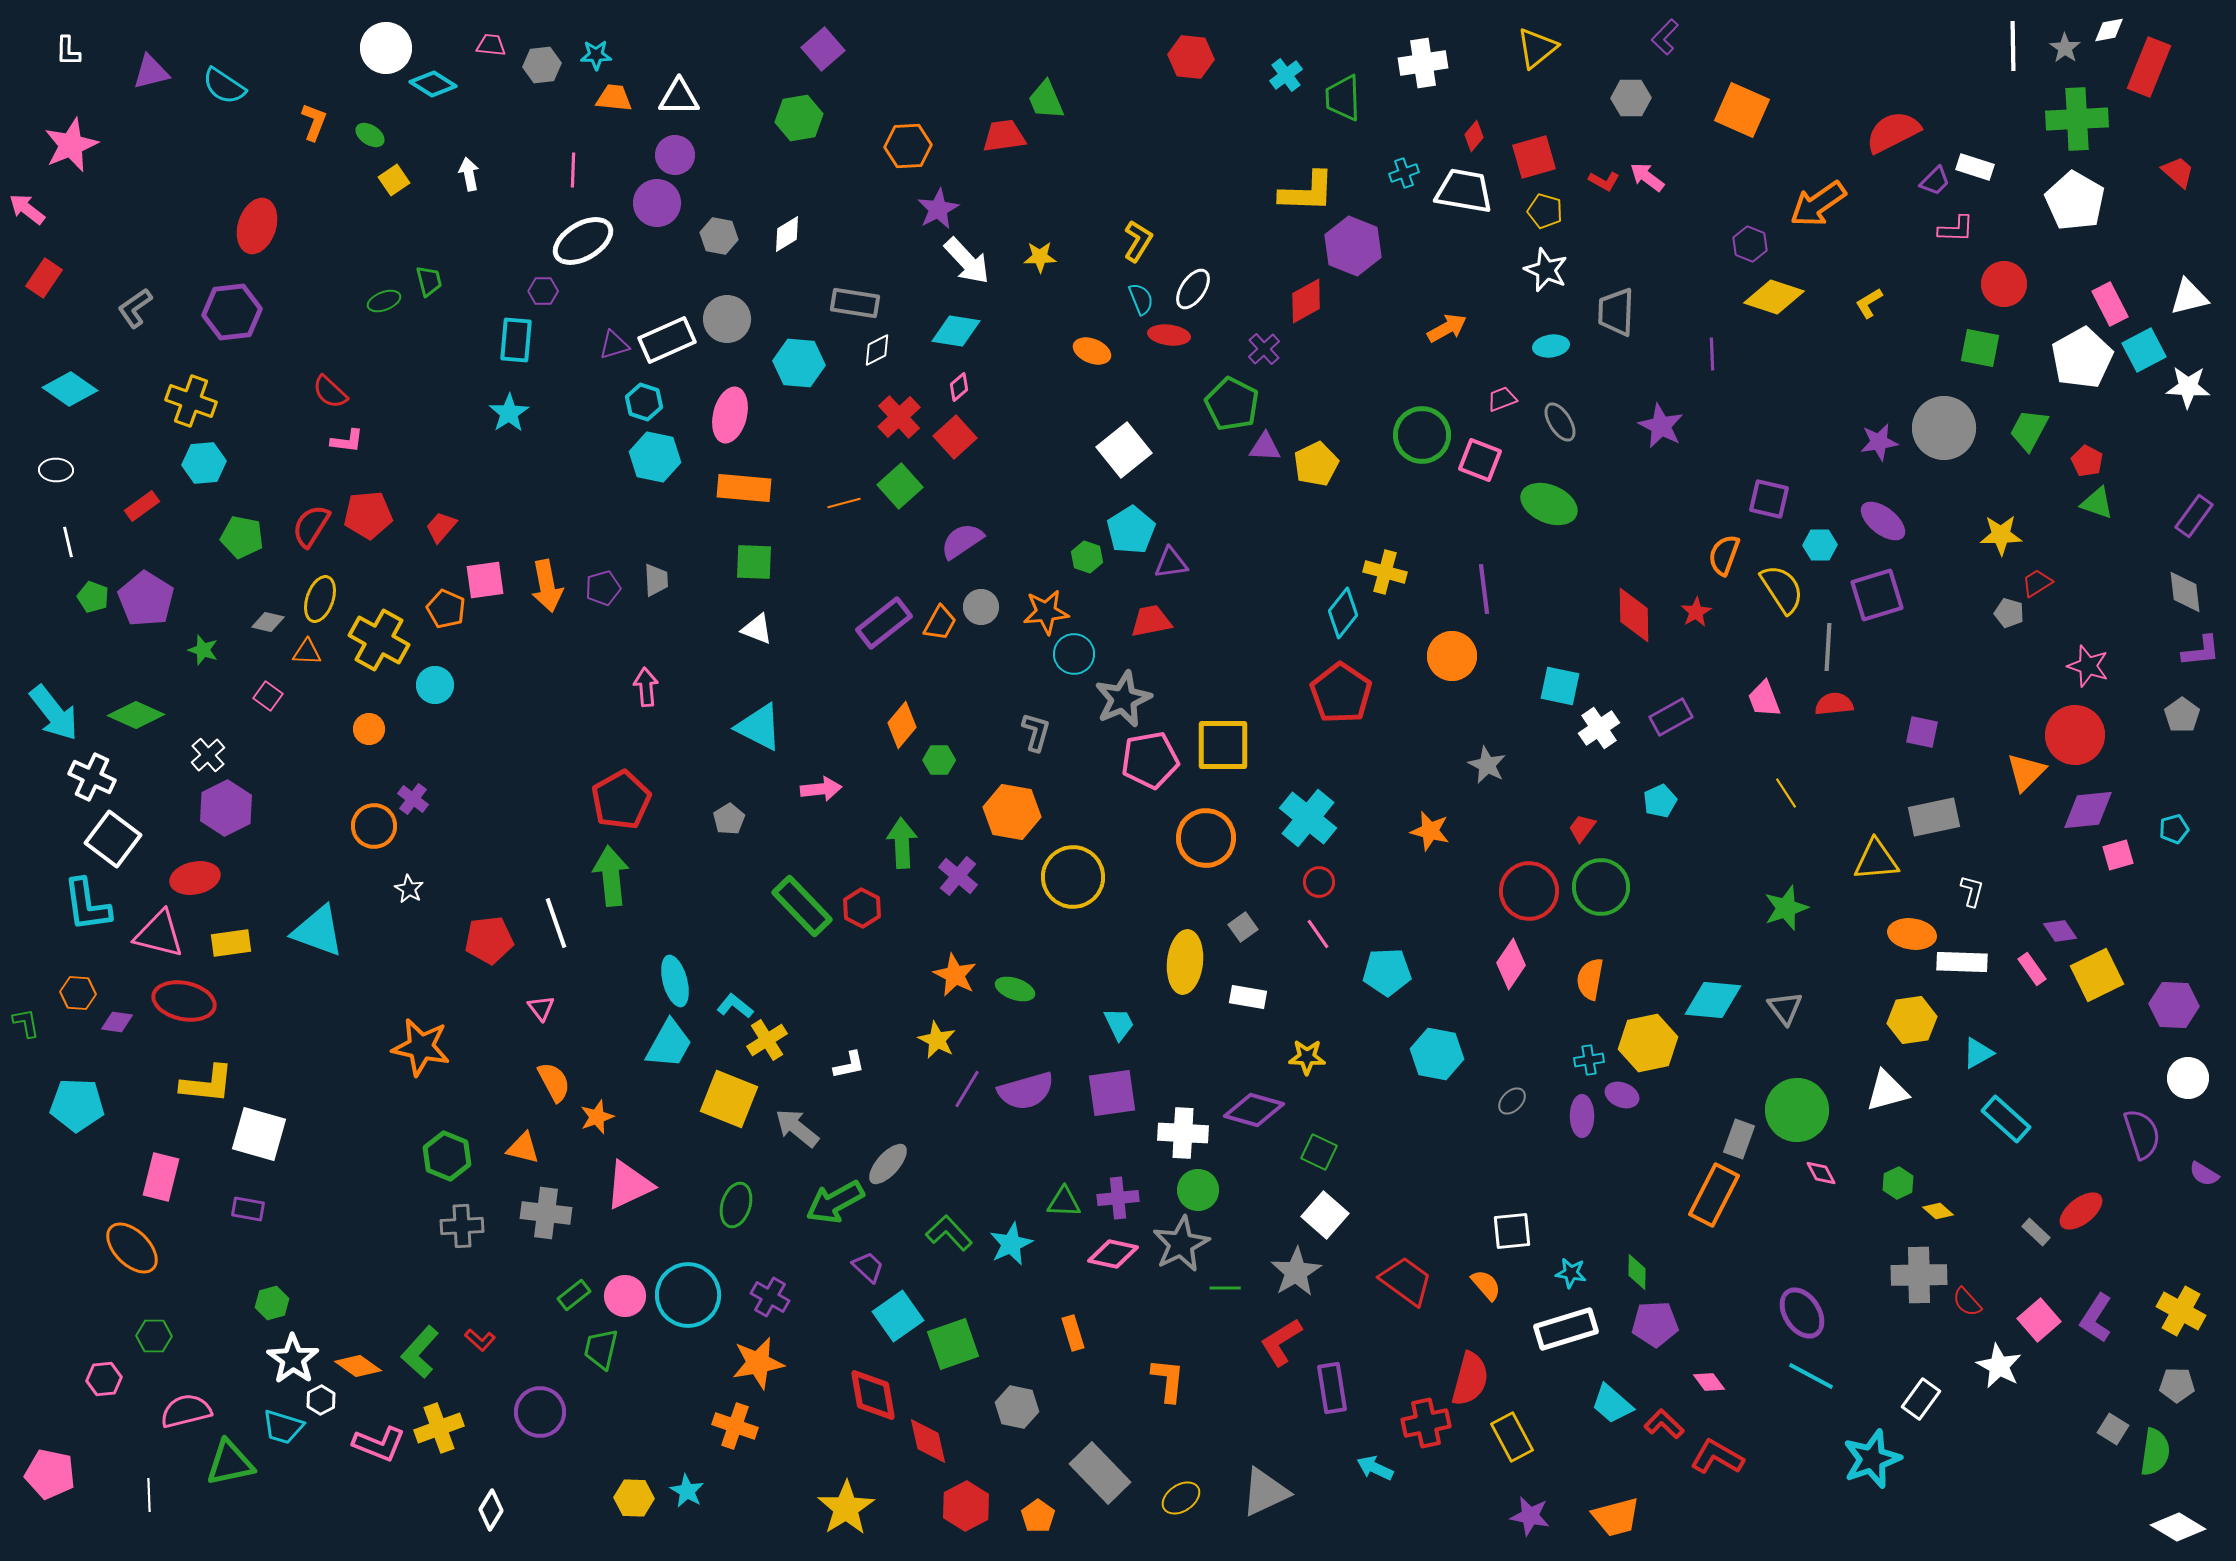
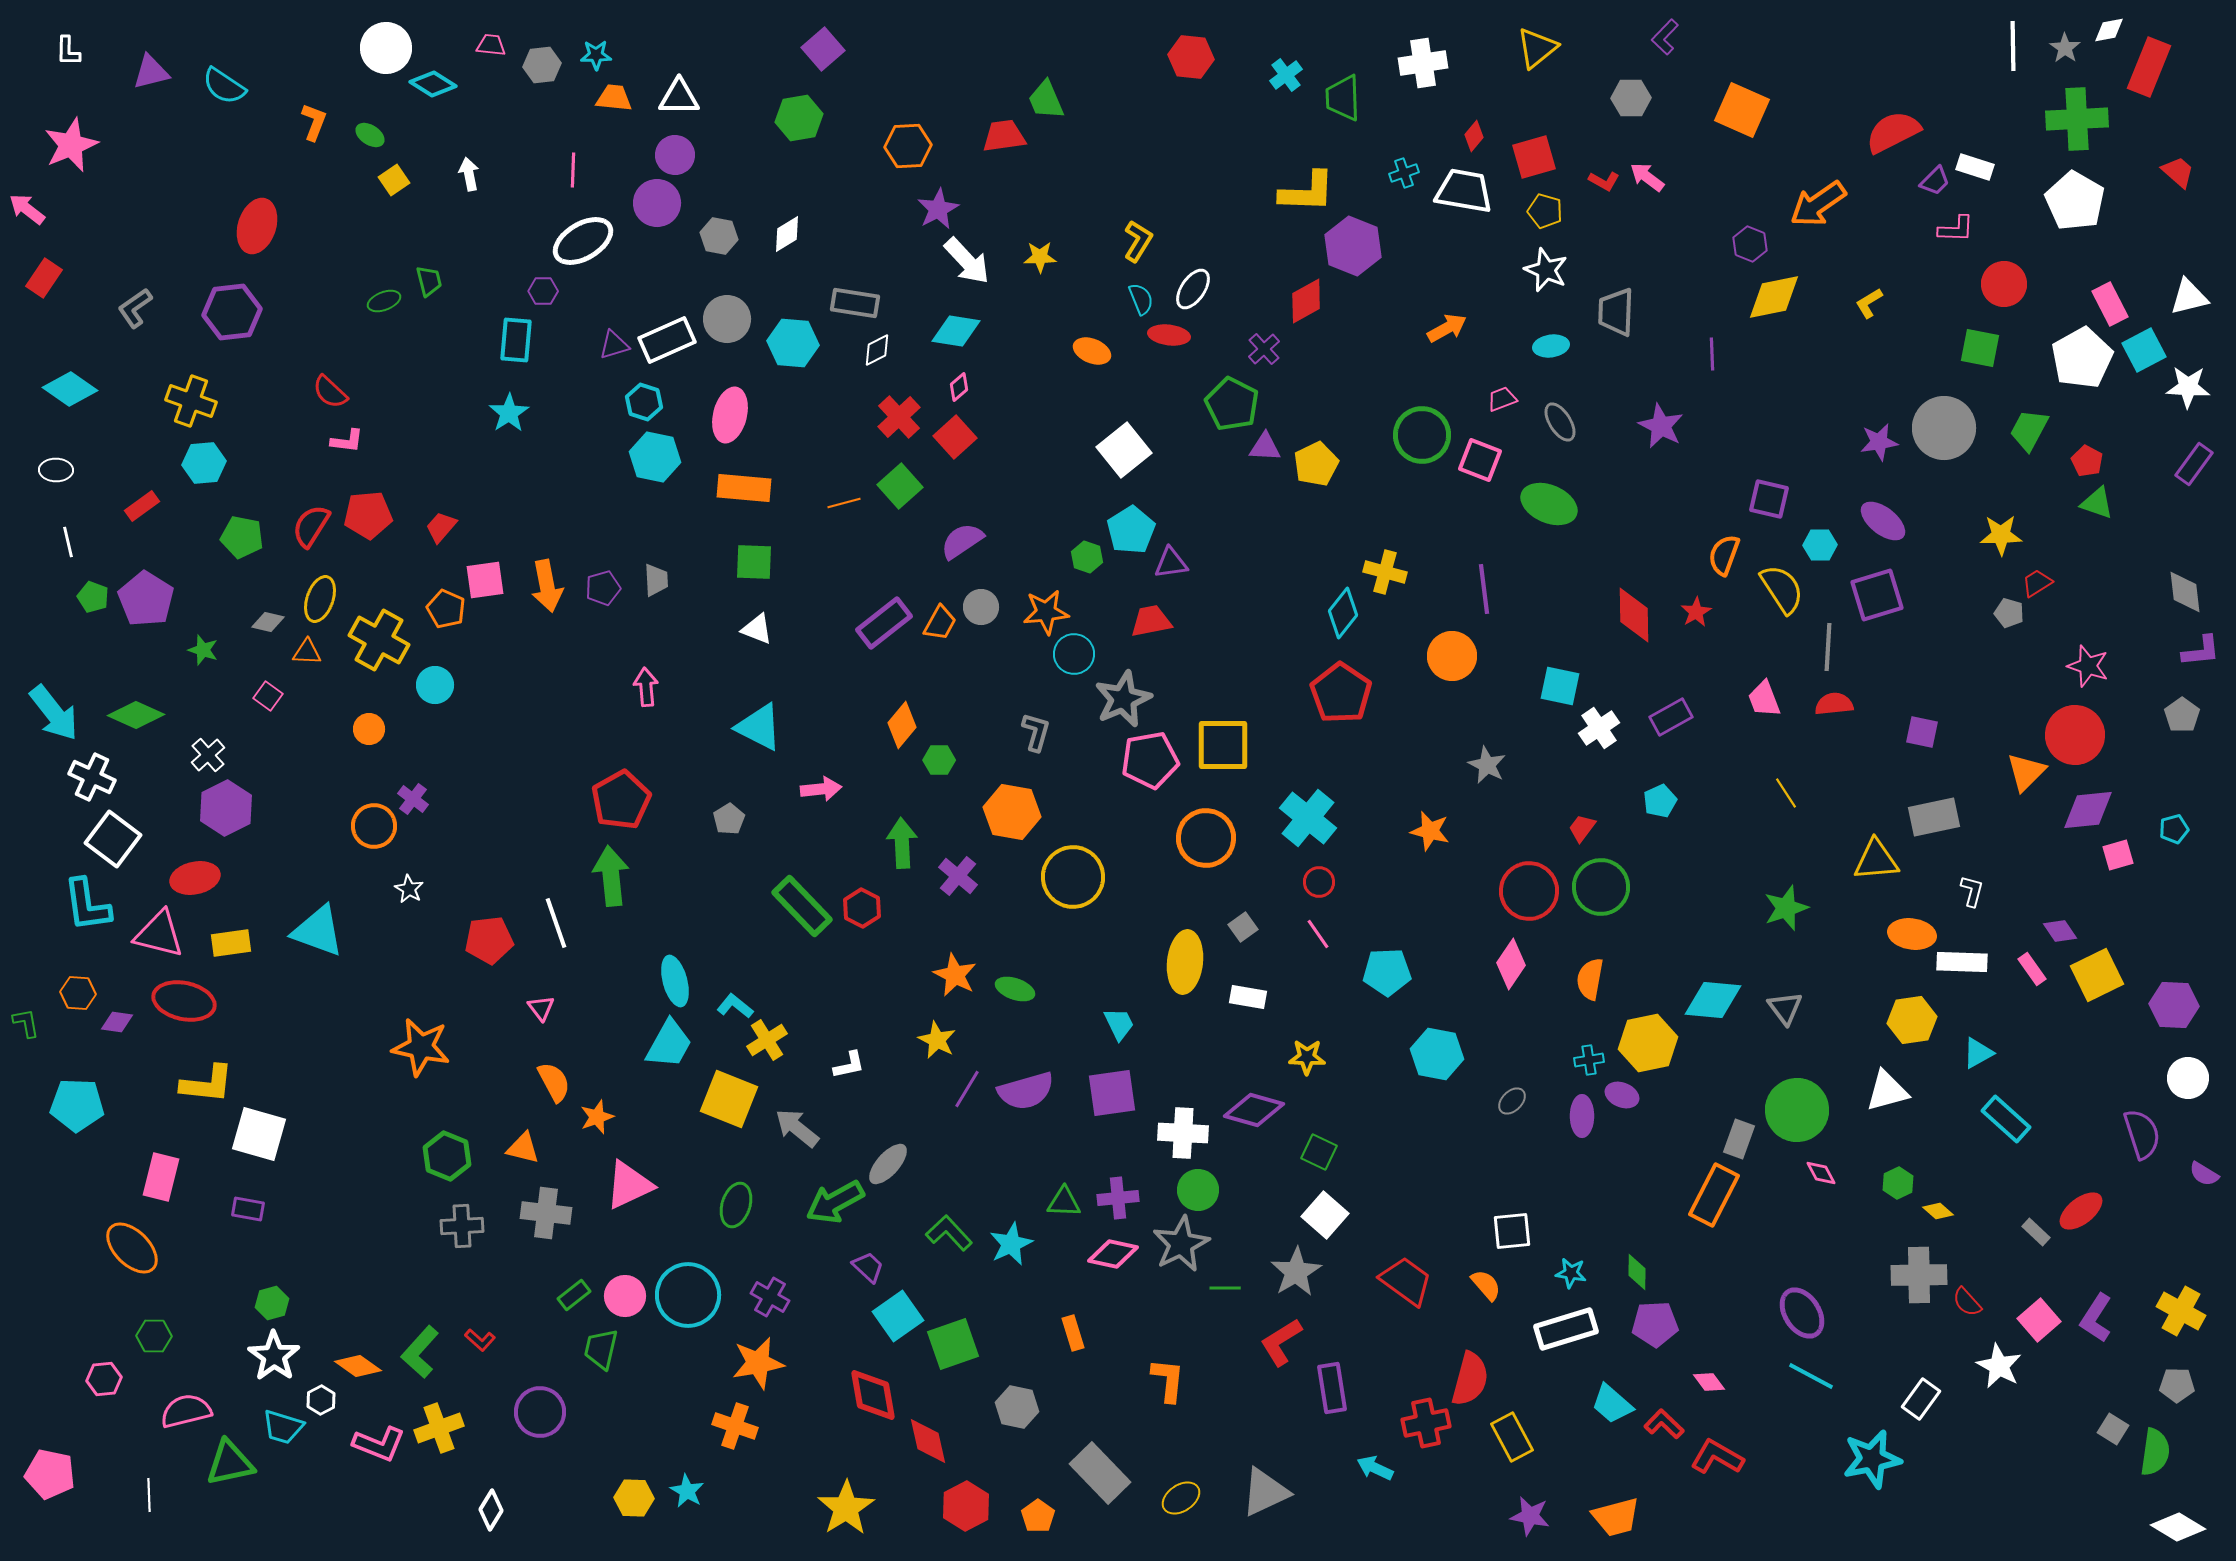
yellow diamond at (1774, 297): rotated 30 degrees counterclockwise
cyan hexagon at (799, 363): moved 6 px left, 20 px up
purple rectangle at (2194, 516): moved 52 px up
white star at (293, 1359): moved 19 px left, 3 px up
cyan star at (1872, 1459): rotated 8 degrees clockwise
